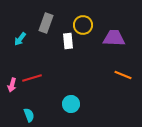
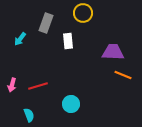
yellow circle: moved 12 px up
purple trapezoid: moved 1 px left, 14 px down
red line: moved 6 px right, 8 px down
